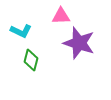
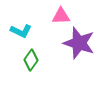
green diamond: rotated 20 degrees clockwise
